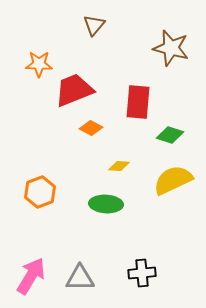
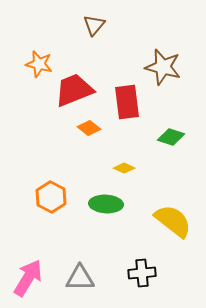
brown star: moved 8 px left, 19 px down
orange star: rotated 12 degrees clockwise
red rectangle: moved 11 px left; rotated 12 degrees counterclockwise
orange diamond: moved 2 px left; rotated 10 degrees clockwise
green diamond: moved 1 px right, 2 px down
yellow diamond: moved 5 px right, 2 px down; rotated 20 degrees clockwise
yellow semicircle: moved 41 px down; rotated 63 degrees clockwise
orange hexagon: moved 11 px right, 5 px down; rotated 12 degrees counterclockwise
pink arrow: moved 3 px left, 2 px down
